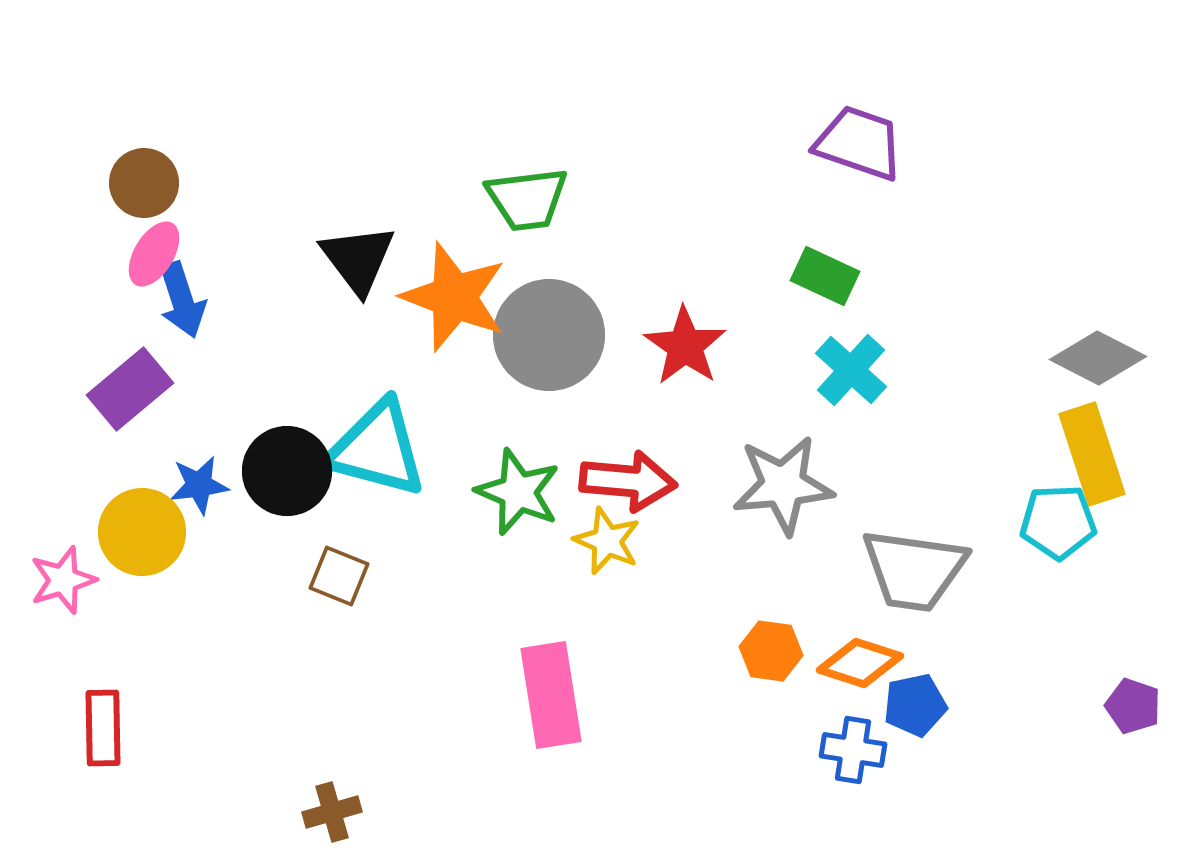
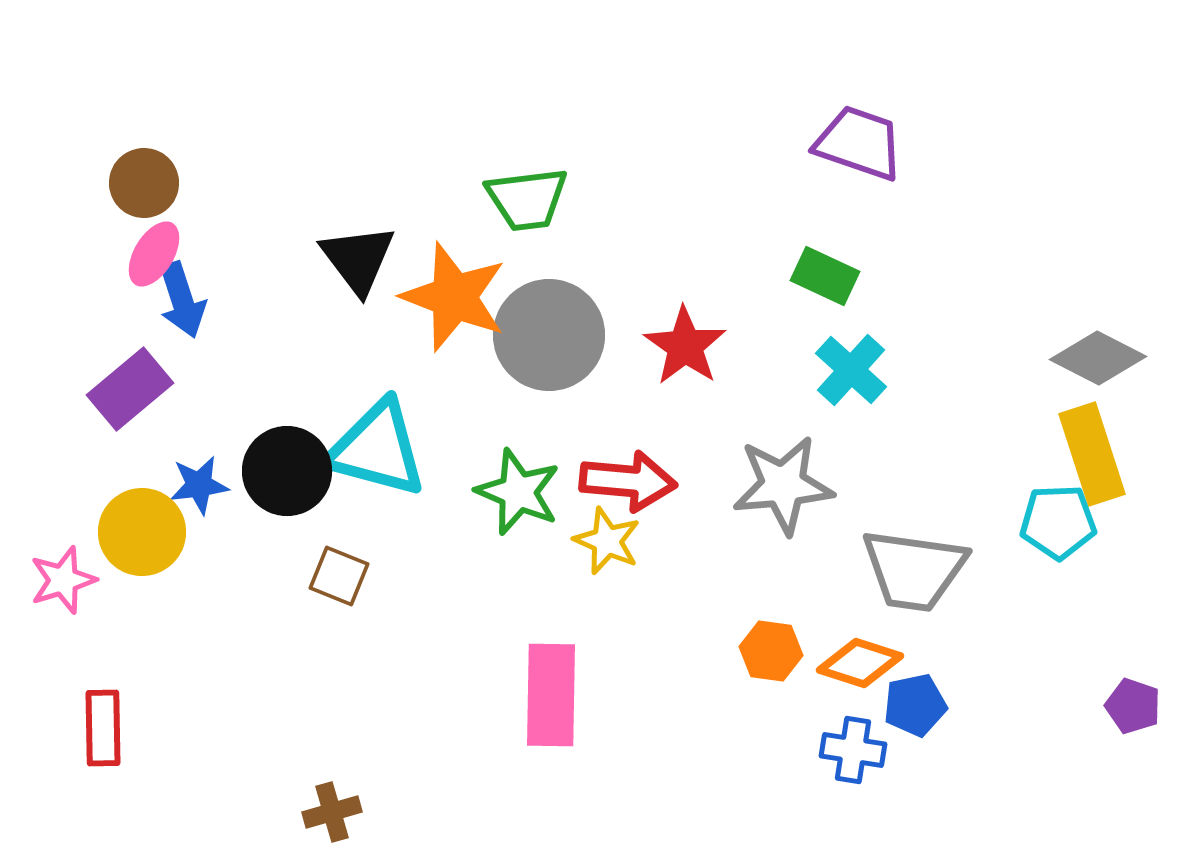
pink rectangle: rotated 10 degrees clockwise
